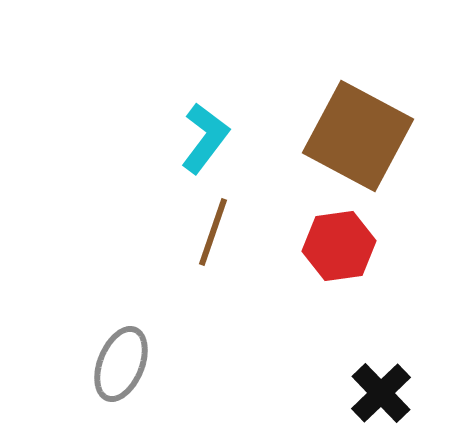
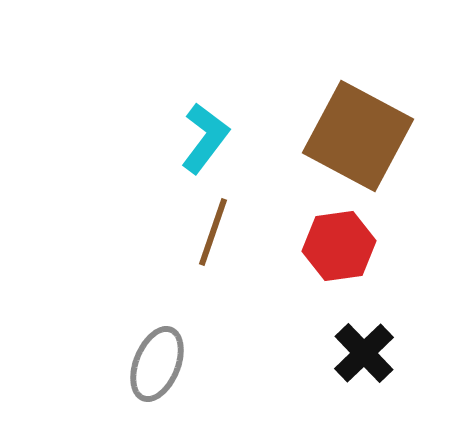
gray ellipse: moved 36 px right
black cross: moved 17 px left, 40 px up
